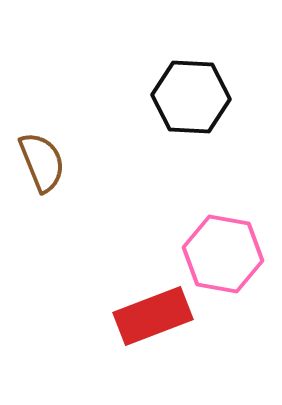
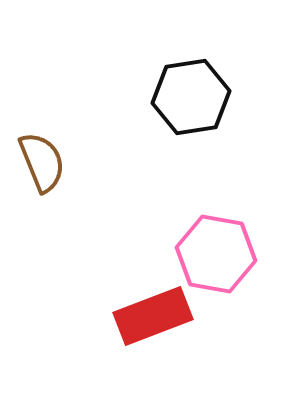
black hexagon: rotated 12 degrees counterclockwise
pink hexagon: moved 7 px left
